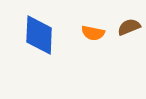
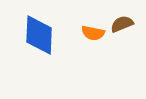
brown semicircle: moved 7 px left, 3 px up
